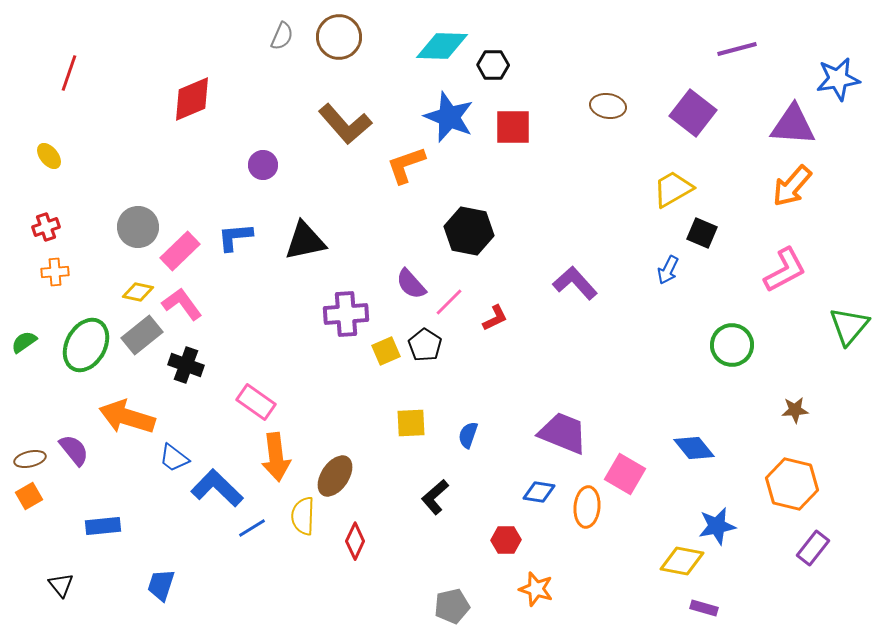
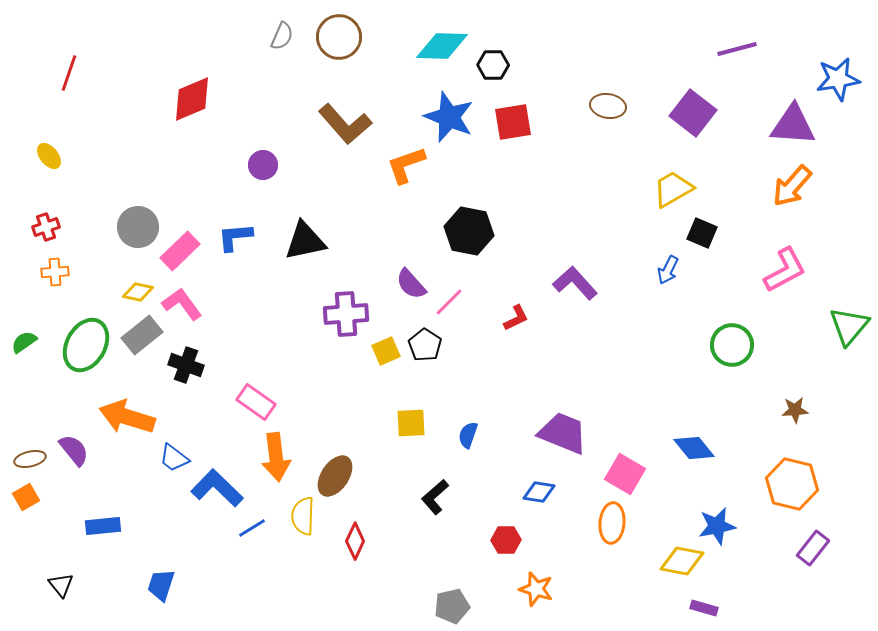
red square at (513, 127): moved 5 px up; rotated 9 degrees counterclockwise
red L-shape at (495, 318): moved 21 px right
orange square at (29, 496): moved 3 px left, 1 px down
orange ellipse at (587, 507): moved 25 px right, 16 px down
